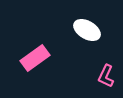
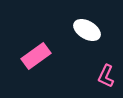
pink rectangle: moved 1 px right, 2 px up
